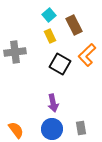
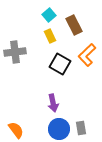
blue circle: moved 7 px right
